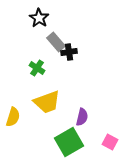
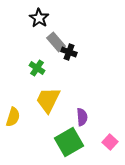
black cross: rotated 28 degrees clockwise
yellow trapezoid: moved 1 px right, 2 px up; rotated 136 degrees clockwise
purple semicircle: rotated 18 degrees counterclockwise
pink square: rotated 14 degrees clockwise
